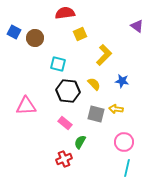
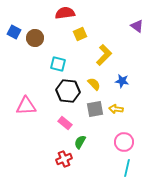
gray square: moved 1 px left, 5 px up; rotated 24 degrees counterclockwise
